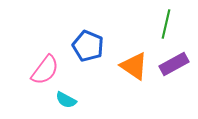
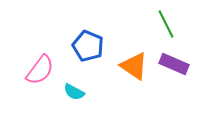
green line: rotated 40 degrees counterclockwise
purple rectangle: rotated 52 degrees clockwise
pink semicircle: moved 5 px left
cyan semicircle: moved 8 px right, 8 px up
